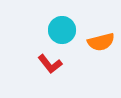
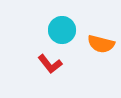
orange semicircle: moved 2 px down; rotated 28 degrees clockwise
